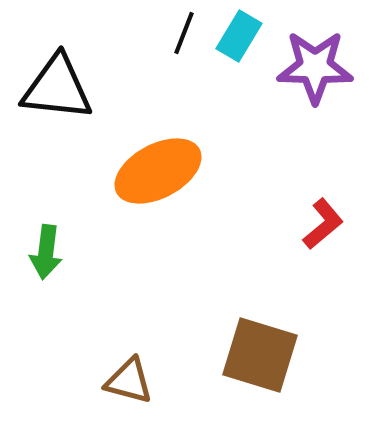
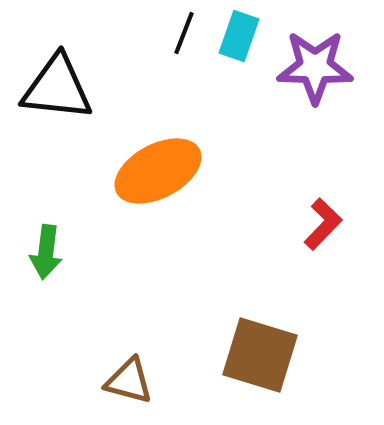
cyan rectangle: rotated 12 degrees counterclockwise
red L-shape: rotated 6 degrees counterclockwise
